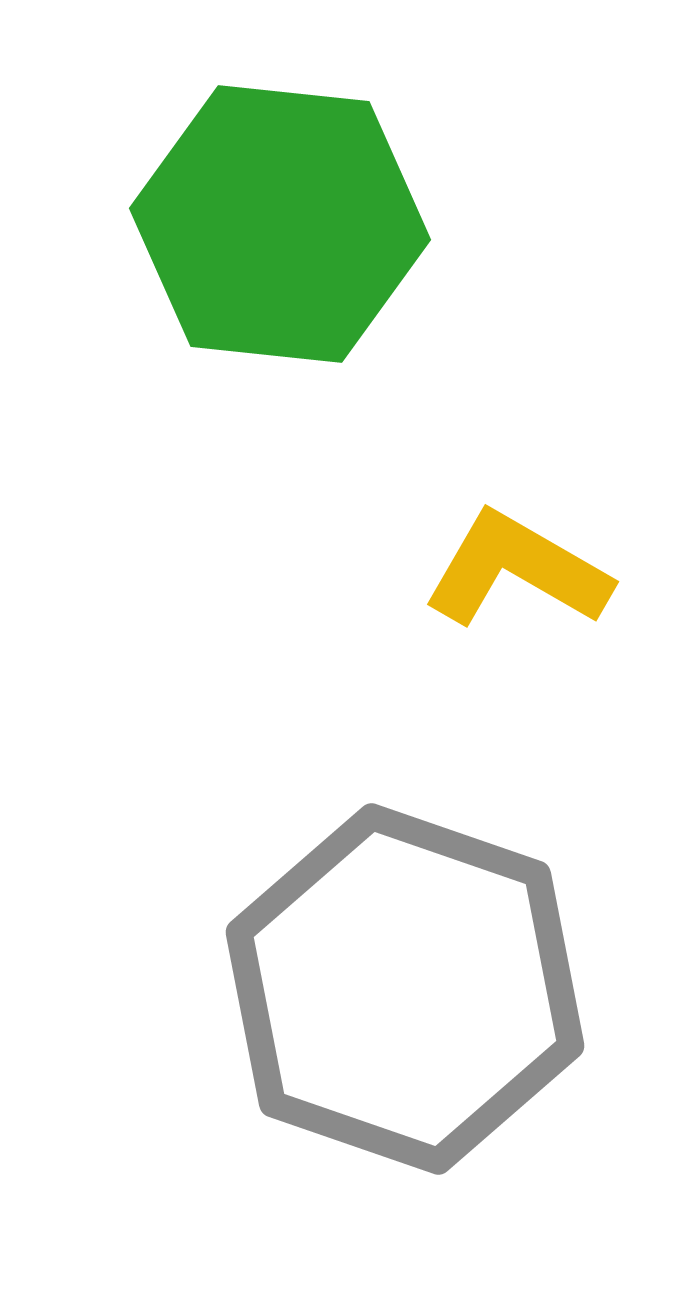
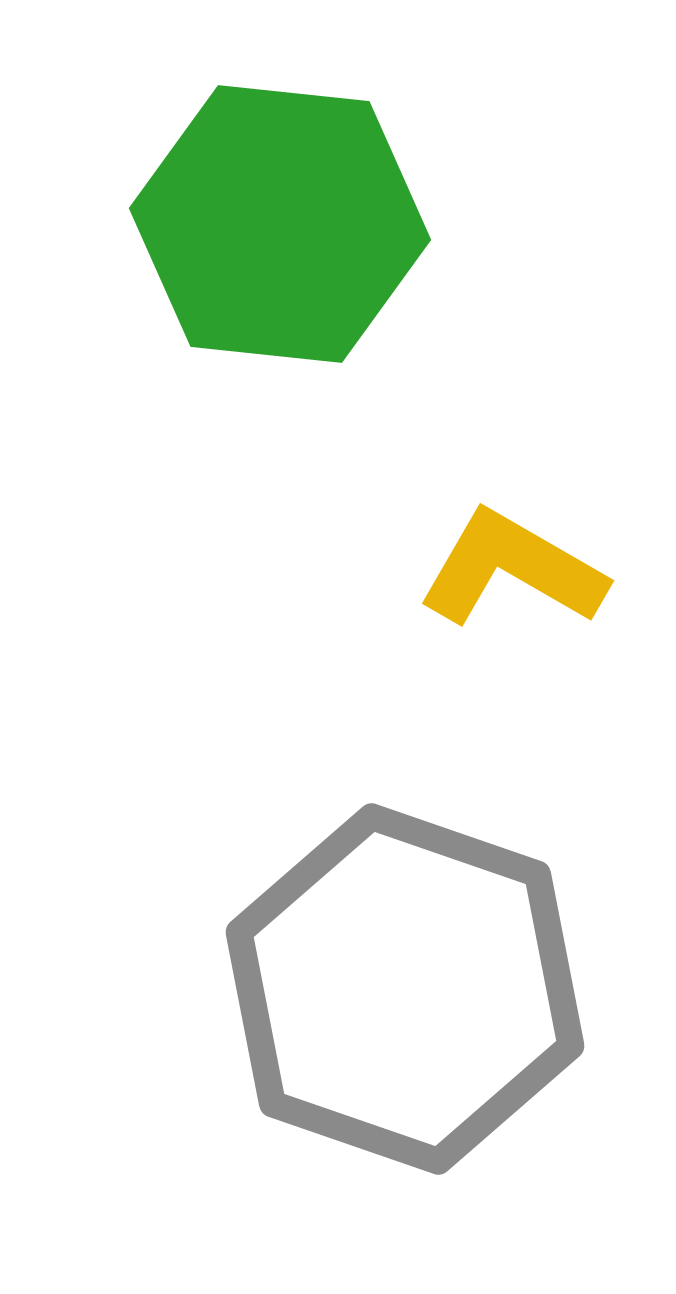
yellow L-shape: moved 5 px left, 1 px up
